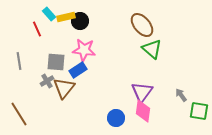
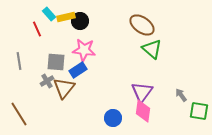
brown ellipse: rotated 15 degrees counterclockwise
blue circle: moved 3 px left
